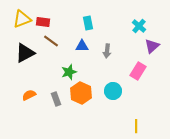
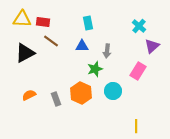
yellow triangle: rotated 24 degrees clockwise
green star: moved 26 px right, 3 px up
